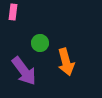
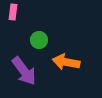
green circle: moved 1 px left, 3 px up
orange arrow: rotated 116 degrees clockwise
